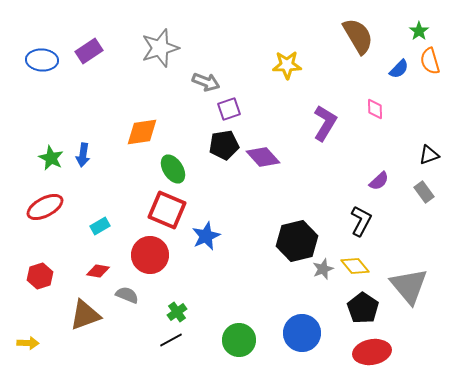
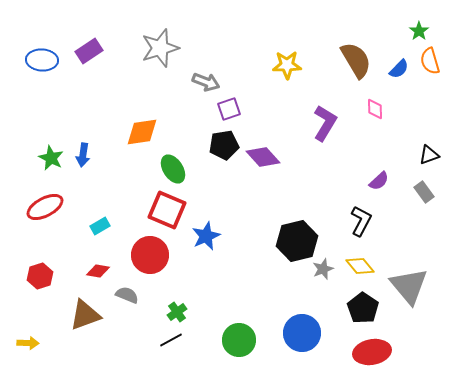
brown semicircle at (358, 36): moved 2 px left, 24 px down
yellow diamond at (355, 266): moved 5 px right
